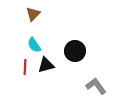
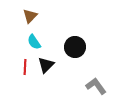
brown triangle: moved 3 px left, 2 px down
cyan semicircle: moved 3 px up
black circle: moved 4 px up
black triangle: rotated 30 degrees counterclockwise
